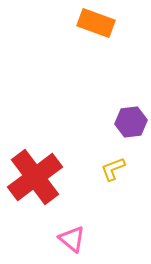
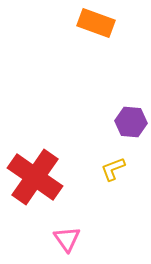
purple hexagon: rotated 12 degrees clockwise
red cross: rotated 18 degrees counterclockwise
pink triangle: moved 5 px left; rotated 16 degrees clockwise
